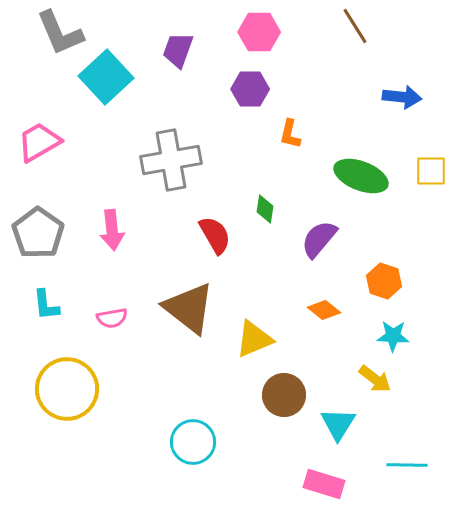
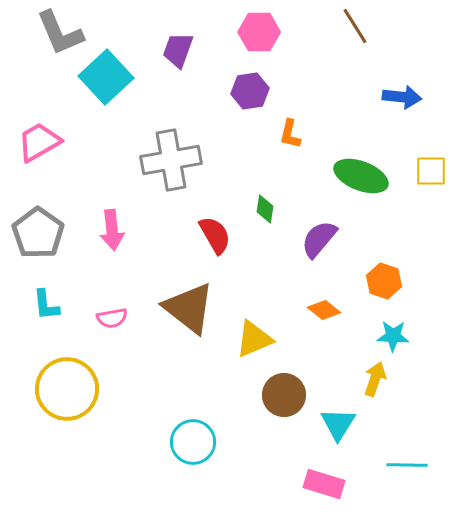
purple hexagon: moved 2 px down; rotated 9 degrees counterclockwise
yellow arrow: rotated 108 degrees counterclockwise
